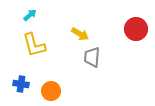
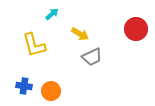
cyan arrow: moved 22 px right, 1 px up
gray trapezoid: rotated 120 degrees counterclockwise
blue cross: moved 3 px right, 2 px down
